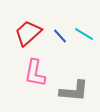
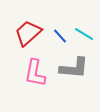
gray L-shape: moved 23 px up
